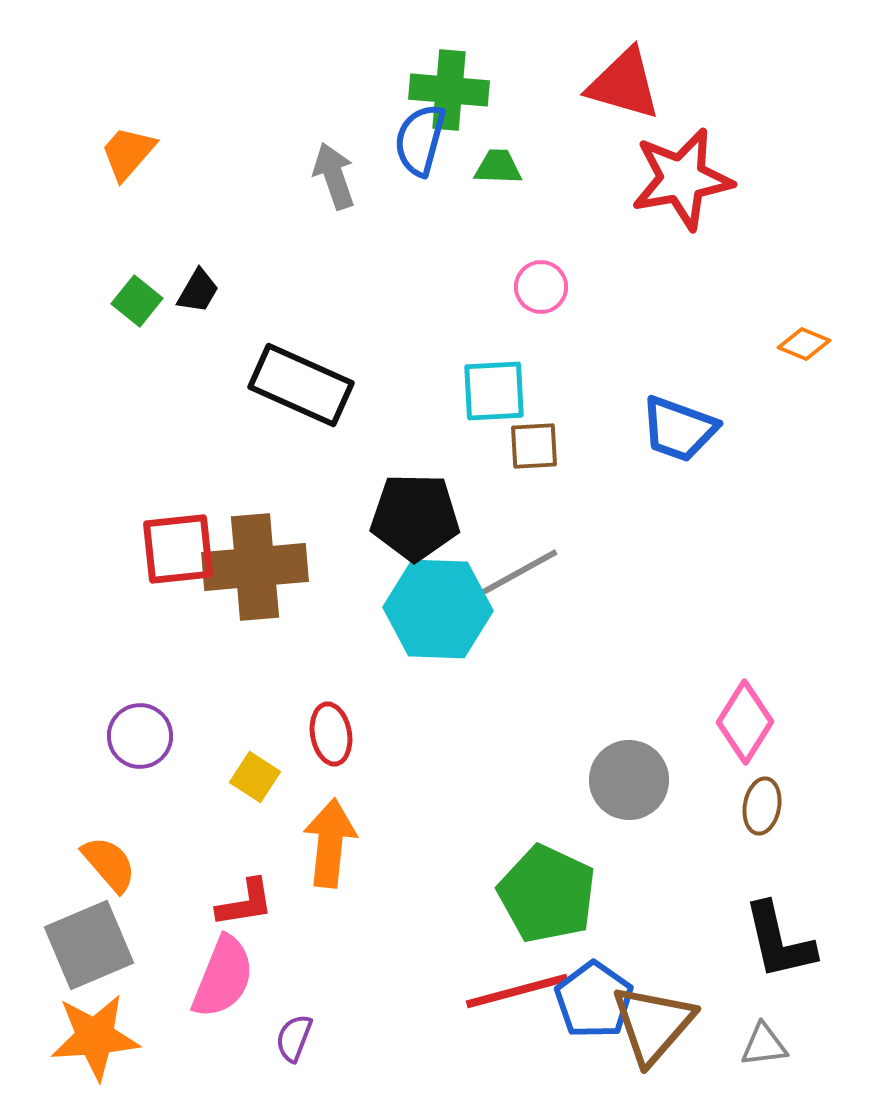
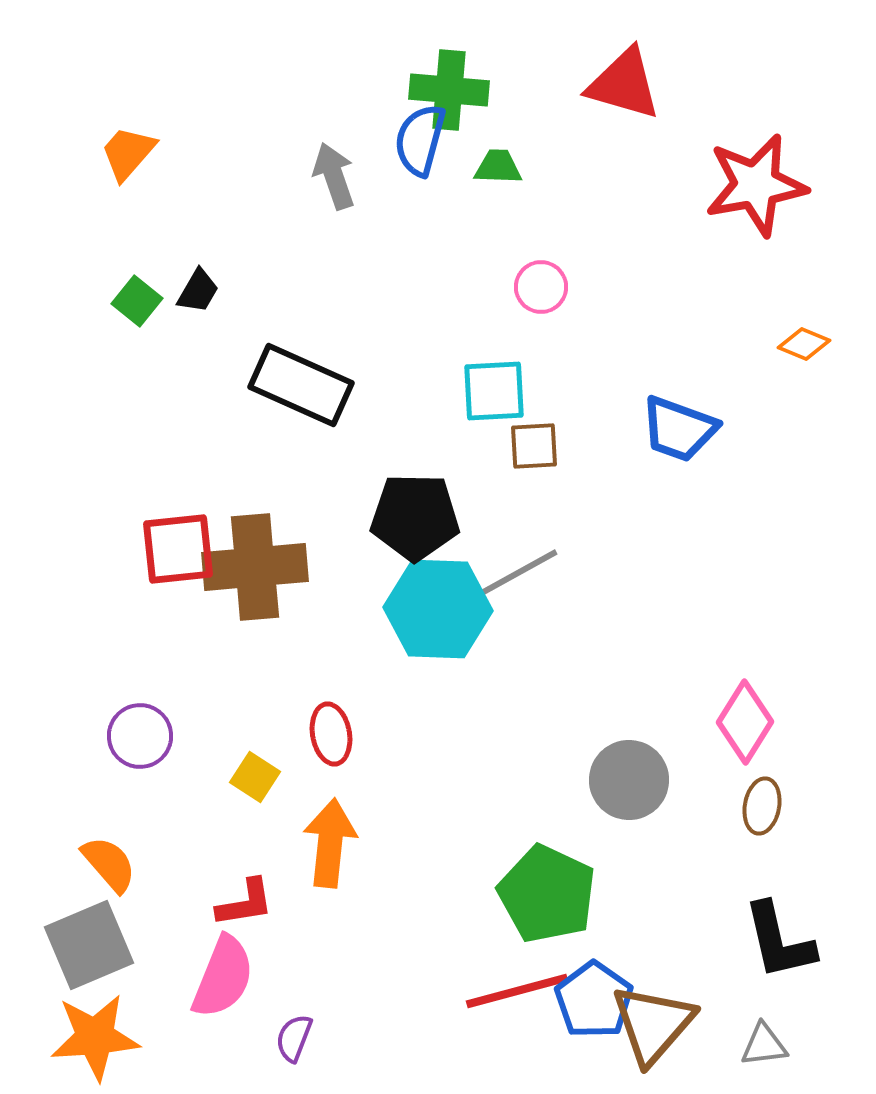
red star: moved 74 px right, 6 px down
